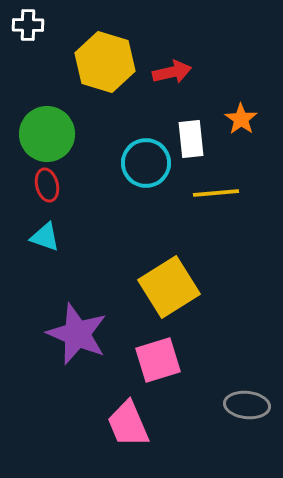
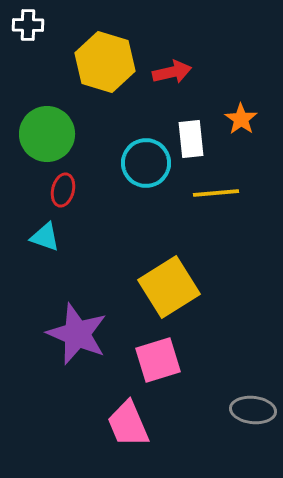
red ellipse: moved 16 px right, 5 px down; rotated 28 degrees clockwise
gray ellipse: moved 6 px right, 5 px down
